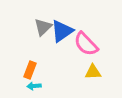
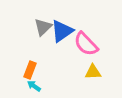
cyan arrow: rotated 40 degrees clockwise
